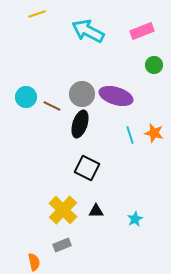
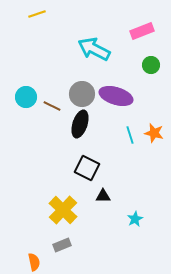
cyan arrow: moved 6 px right, 18 px down
green circle: moved 3 px left
black triangle: moved 7 px right, 15 px up
